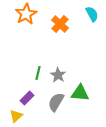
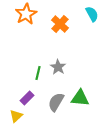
gray star: moved 8 px up
green triangle: moved 5 px down
